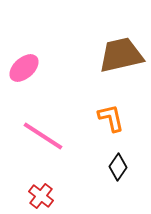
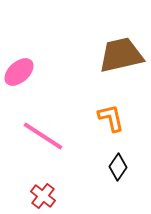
pink ellipse: moved 5 px left, 4 px down
red cross: moved 2 px right
